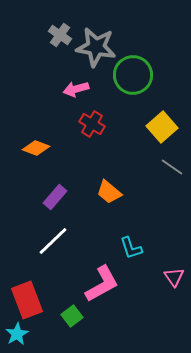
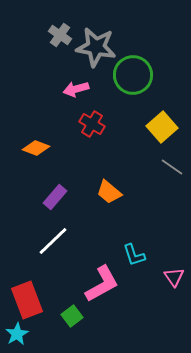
cyan L-shape: moved 3 px right, 7 px down
